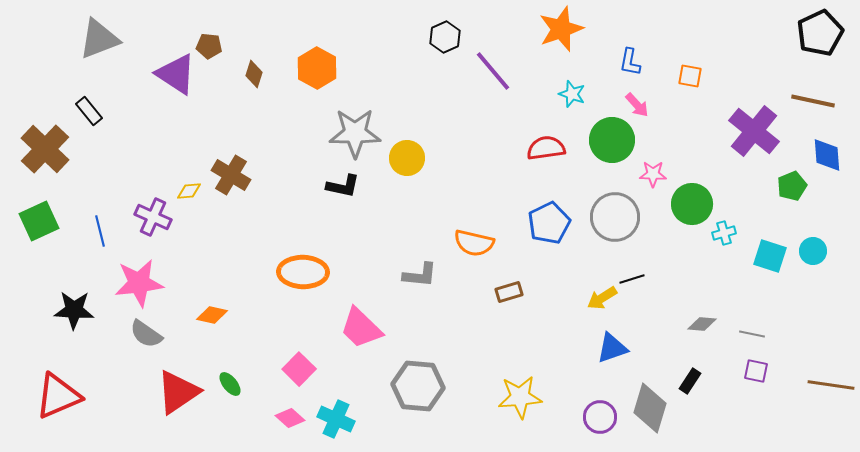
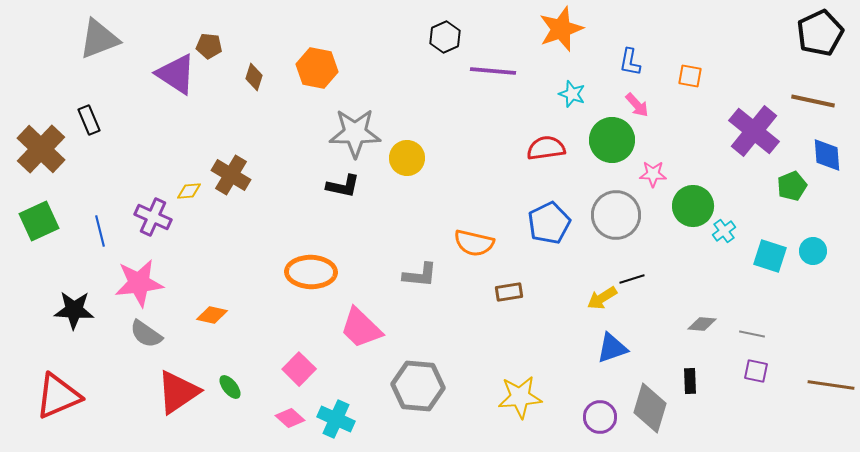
orange hexagon at (317, 68): rotated 18 degrees counterclockwise
purple line at (493, 71): rotated 45 degrees counterclockwise
brown diamond at (254, 74): moved 3 px down
black rectangle at (89, 111): moved 9 px down; rotated 16 degrees clockwise
brown cross at (45, 149): moved 4 px left
green circle at (692, 204): moved 1 px right, 2 px down
gray circle at (615, 217): moved 1 px right, 2 px up
cyan cross at (724, 233): moved 2 px up; rotated 20 degrees counterclockwise
orange ellipse at (303, 272): moved 8 px right
brown rectangle at (509, 292): rotated 8 degrees clockwise
black rectangle at (690, 381): rotated 35 degrees counterclockwise
green ellipse at (230, 384): moved 3 px down
